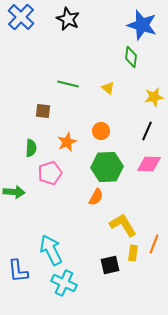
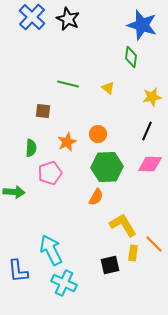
blue cross: moved 11 px right
yellow star: moved 2 px left
orange circle: moved 3 px left, 3 px down
pink diamond: moved 1 px right
orange line: rotated 66 degrees counterclockwise
